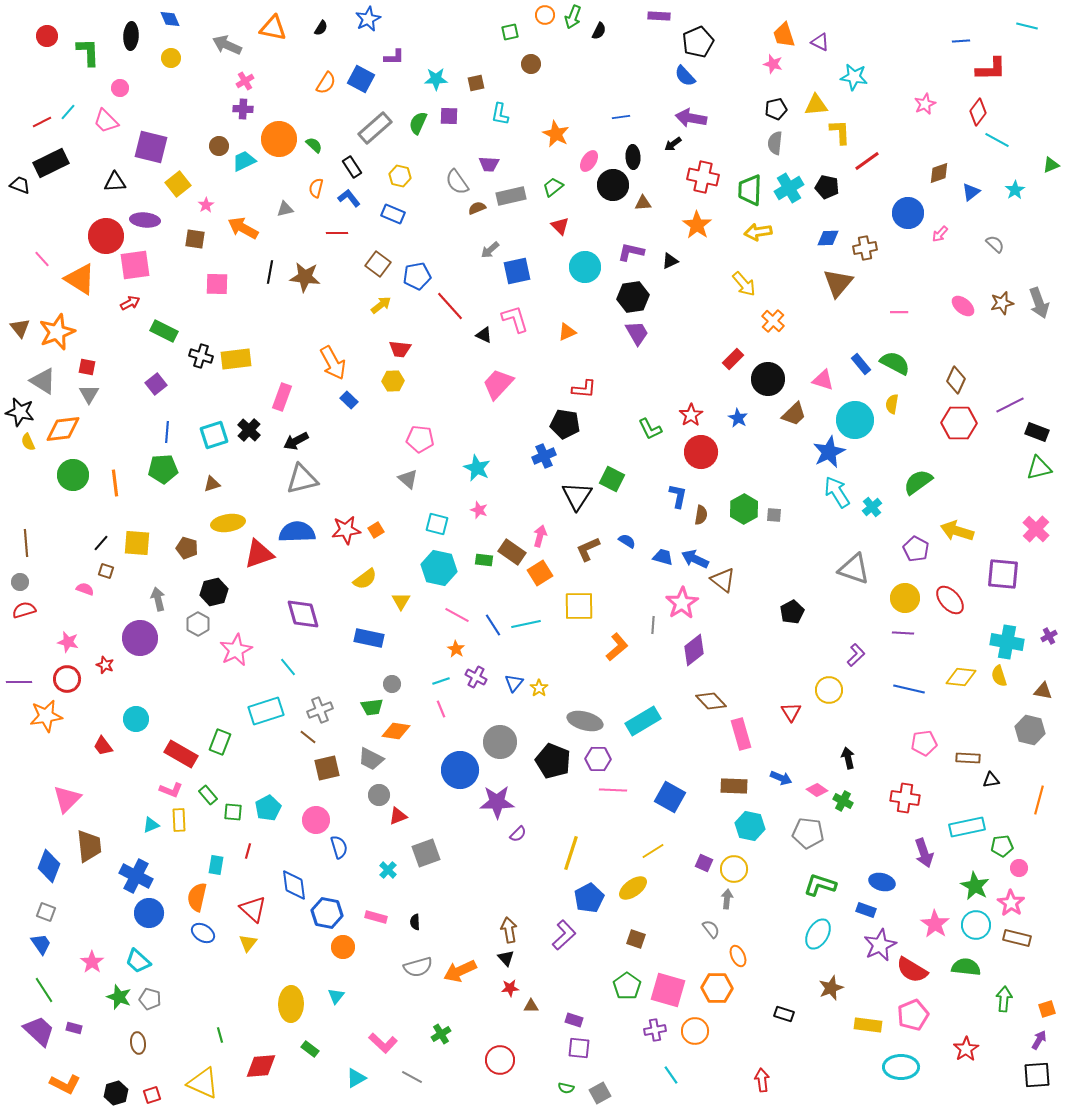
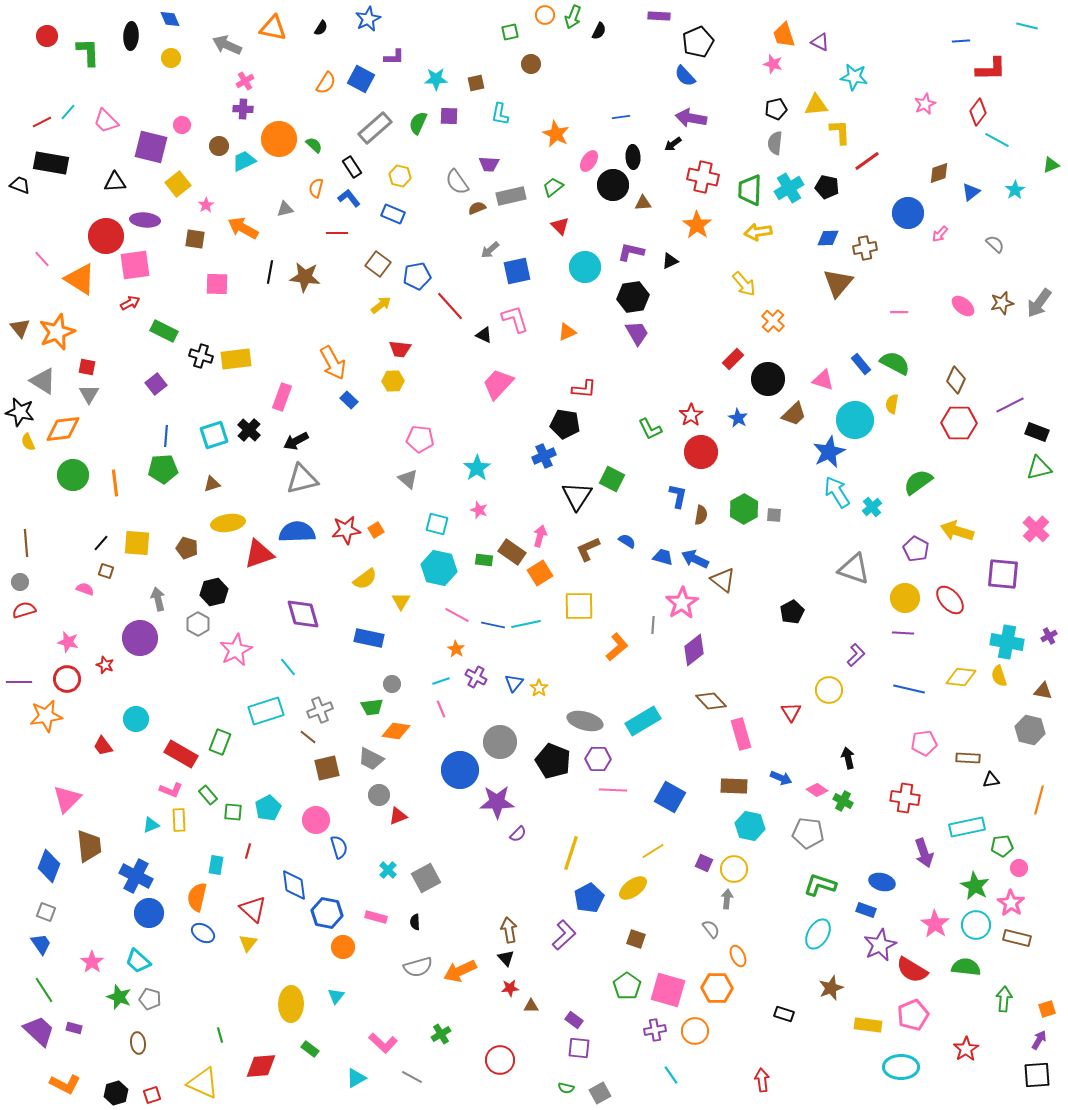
pink circle at (120, 88): moved 62 px right, 37 px down
black rectangle at (51, 163): rotated 36 degrees clockwise
gray arrow at (1039, 303): rotated 56 degrees clockwise
blue line at (167, 432): moved 1 px left, 4 px down
cyan star at (477, 468): rotated 12 degrees clockwise
blue line at (493, 625): rotated 45 degrees counterclockwise
gray square at (426, 853): moved 25 px down; rotated 8 degrees counterclockwise
purple rectangle at (574, 1020): rotated 18 degrees clockwise
